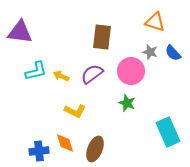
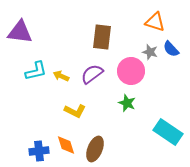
blue semicircle: moved 2 px left, 4 px up
cyan rectangle: rotated 32 degrees counterclockwise
orange diamond: moved 1 px right, 2 px down
